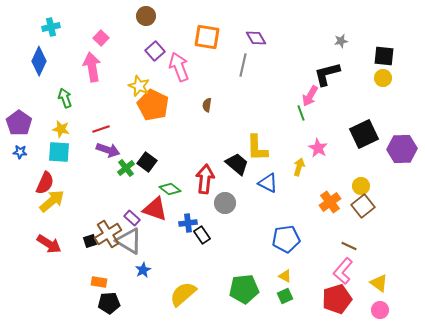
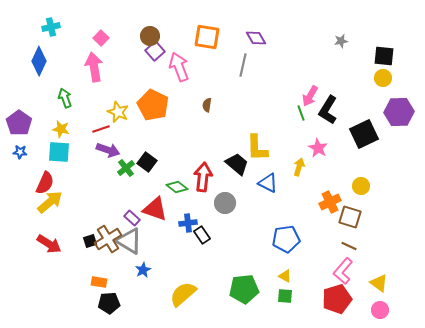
brown circle at (146, 16): moved 4 px right, 20 px down
pink arrow at (92, 67): moved 2 px right
black L-shape at (327, 74): moved 1 px right, 36 px down; rotated 44 degrees counterclockwise
yellow star at (139, 86): moved 21 px left, 26 px down
purple hexagon at (402, 149): moved 3 px left, 37 px up
red arrow at (205, 179): moved 2 px left, 2 px up
green diamond at (170, 189): moved 7 px right, 2 px up
yellow arrow at (52, 201): moved 2 px left, 1 px down
orange cross at (330, 202): rotated 10 degrees clockwise
brown square at (363, 206): moved 13 px left, 11 px down; rotated 35 degrees counterclockwise
brown cross at (108, 234): moved 5 px down
green square at (285, 296): rotated 28 degrees clockwise
